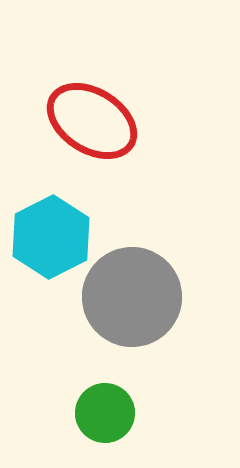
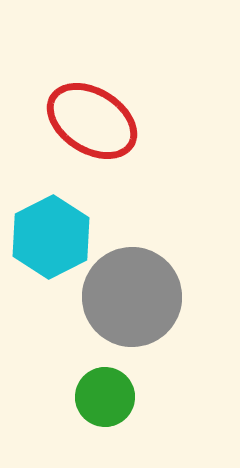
green circle: moved 16 px up
